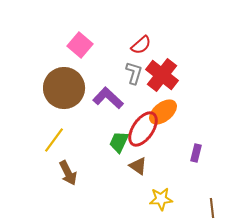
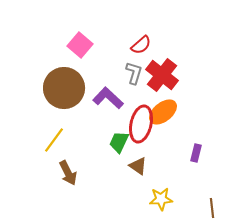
red ellipse: moved 2 px left, 5 px up; rotated 21 degrees counterclockwise
